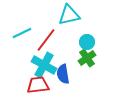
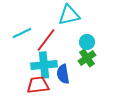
cyan cross: rotated 35 degrees counterclockwise
